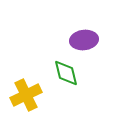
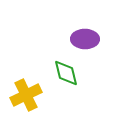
purple ellipse: moved 1 px right, 1 px up; rotated 8 degrees clockwise
